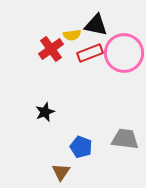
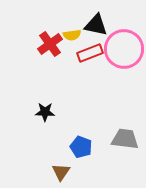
red cross: moved 1 px left, 5 px up
pink circle: moved 4 px up
black star: rotated 24 degrees clockwise
